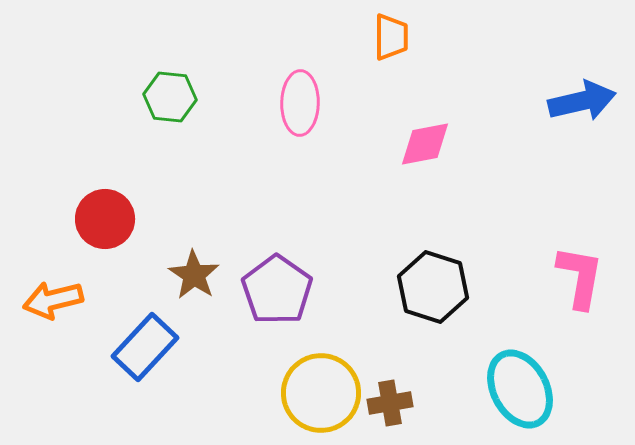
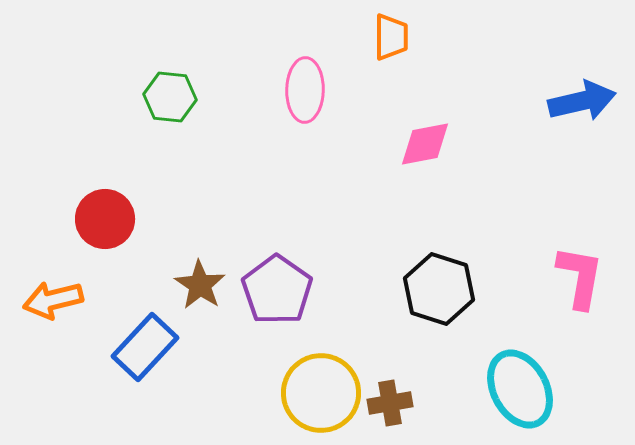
pink ellipse: moved 5 px right, 13 px up
brown star: moved 6 px right, 10 px down
black hexagon: moved 6 px right, 2 px down
